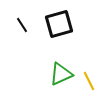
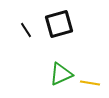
black line: moved 4 px right, 5 px down
yellow line: moved 1 px right, 2 px down; rotated 54 degrees counterclockwise
